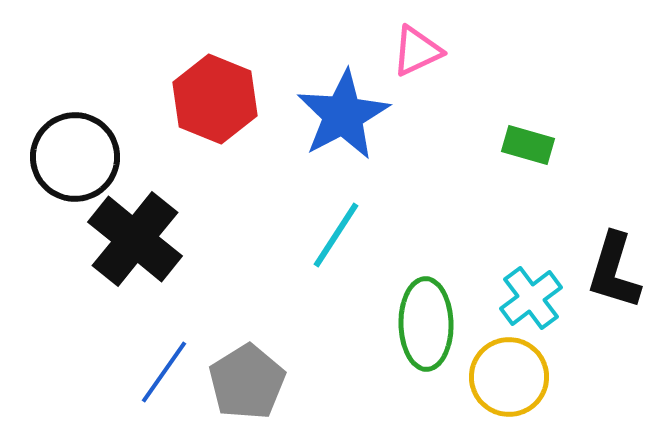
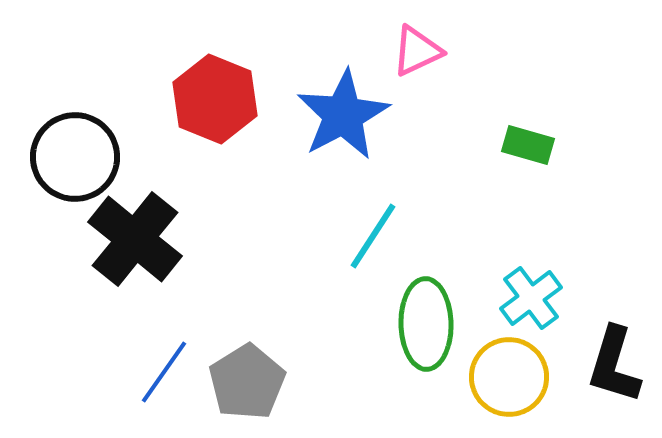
cyan line: moved 37 px right, 1 px down
black L-shape: moved 94 px down
